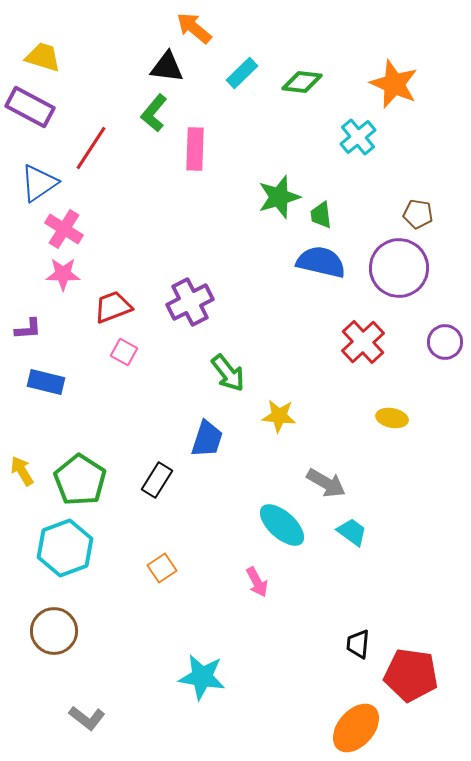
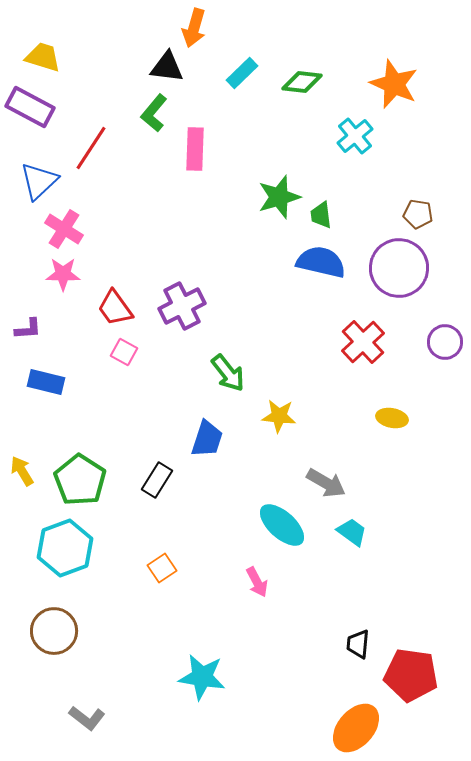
orange arrow at (194, 28): rotated 114 degrees counterclockwise
cyan cross at (358, 137): moved 3 px left, 1 px up
blue triangle at (39, 183): moved 2 px up; rotated 9 degrees counterclockwise
purple cross at (190, 302): moved 8 px left, 4 px down
red trapezoid at (113, 307): moved 2 px right, 1 px down; rotated 105 degrees counterclockwise
